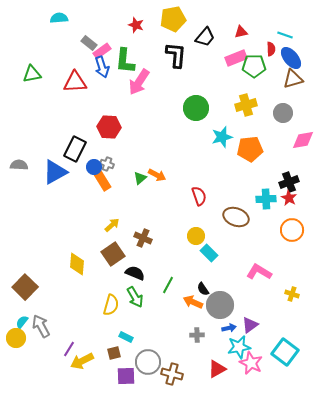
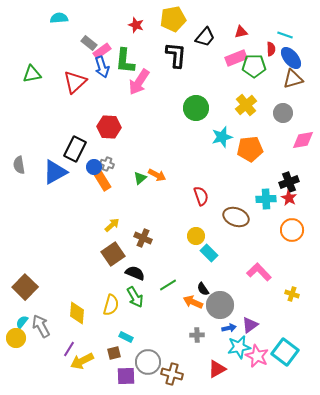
red triangle at (75, 82): rotated 40 degrees counterclockwise
yellow cross at (246, 105): rotated 25 degrees counterclockwise
gray semicircle at (19, 165): rotated 102 degrees counterclockwise
red semicircle at (199, 196): moved 2 px right
yellow diamond at (77, 264): moved 49 px down
pink L-shape at (259, 272): rotated 15 degrees clockwise
green line at (168, 285): rotated 30 degrees clockwise
pink star at (251, 363): moved 6 px right, 7 px up
